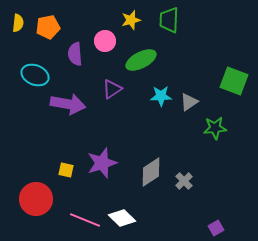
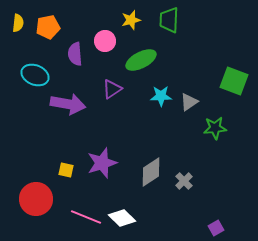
pink line: moved 1 px right, 3 px up
